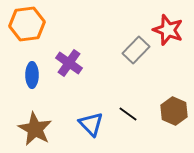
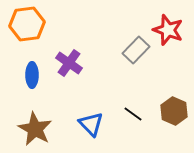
black line: moved 5 px right
